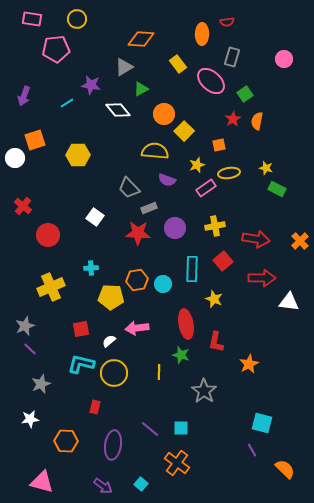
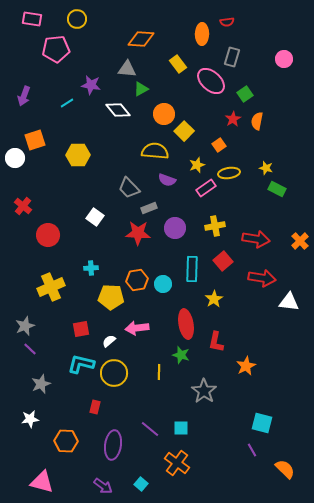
gray triangle at (124, 67): moved 3 px right, 2 px down; rotated 36 degrees clockwise
orange square at (219, 145): rotated 24 degrees counterclockwise
red arrow at (262, 278): rotated 8 degrees clockwise
yellow star at (214, 299): rotated 18 degrees clockwise
orange star at (249, 364): moved 3 px left, 2 px down
